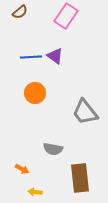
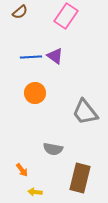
orange arrow: moved 1 px down; rotated 24 degrees clockwise
brown rectangle: rotated 20 degrees clockwise
